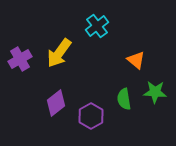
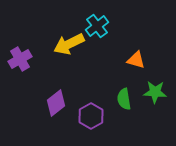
yellow arrow: moved 10 px right, 9 px up; rotated 28 degrees clockwise
orange triangle: rotated 24 degrees counterclockwise
